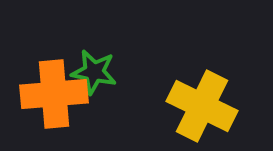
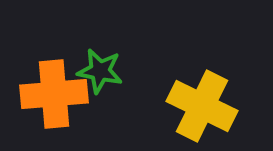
green star: moved 6 px right, 1 px up
